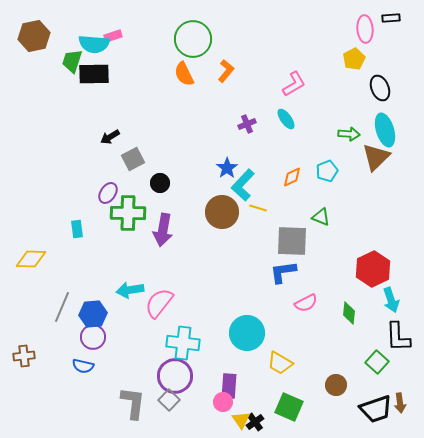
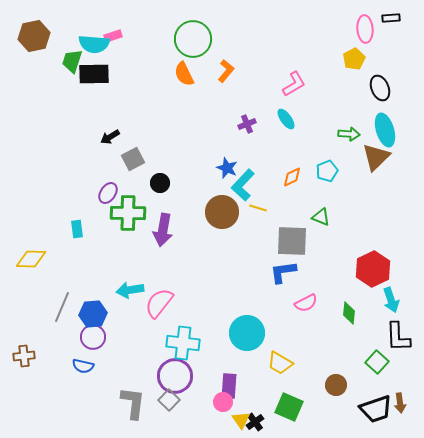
blue star at (227, 168): rotated 15 degrees counterclockwise
